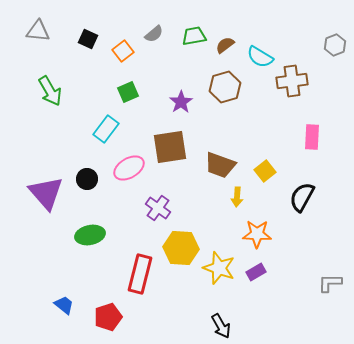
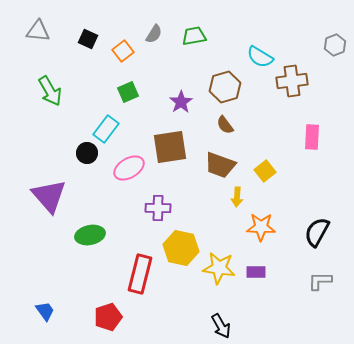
gray semicircle: rotated 18 degrees counterclockwise
brown semicircle: moved 80 px down; rotated 90 degrees counterclockwise
black circle: moved 26 px up
purple triangle: moved 3 px right, 3 px down
black semicircle: moved 15 px right, 35 px down
purple cross: rotated 35 degrees counterclockwise
orange star: moved 4 px right, 7 px up
yellow hexagon: rotated 8 degrees clockwise
yellow star: rotated 12 degrees counterclockwise
purple rectangle: rotated 30 degrees clockwise
gray L-shape: moved 10 px left, 2 px up
blue trapezoid: moved 19 px left, 6 px down; rotated 15 degrees clockwise
